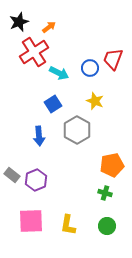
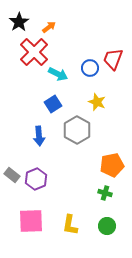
black star: rotated 12 degrees counterclockwise
red cross: rotated 12 degrees counterclockwise
cyan arrow: moved 1 px left, 1 px down
yellow star: moved 2 px right, 1 px down
purple hexagon: moved 1 px up
yellow L-shape: moved 2 px right
